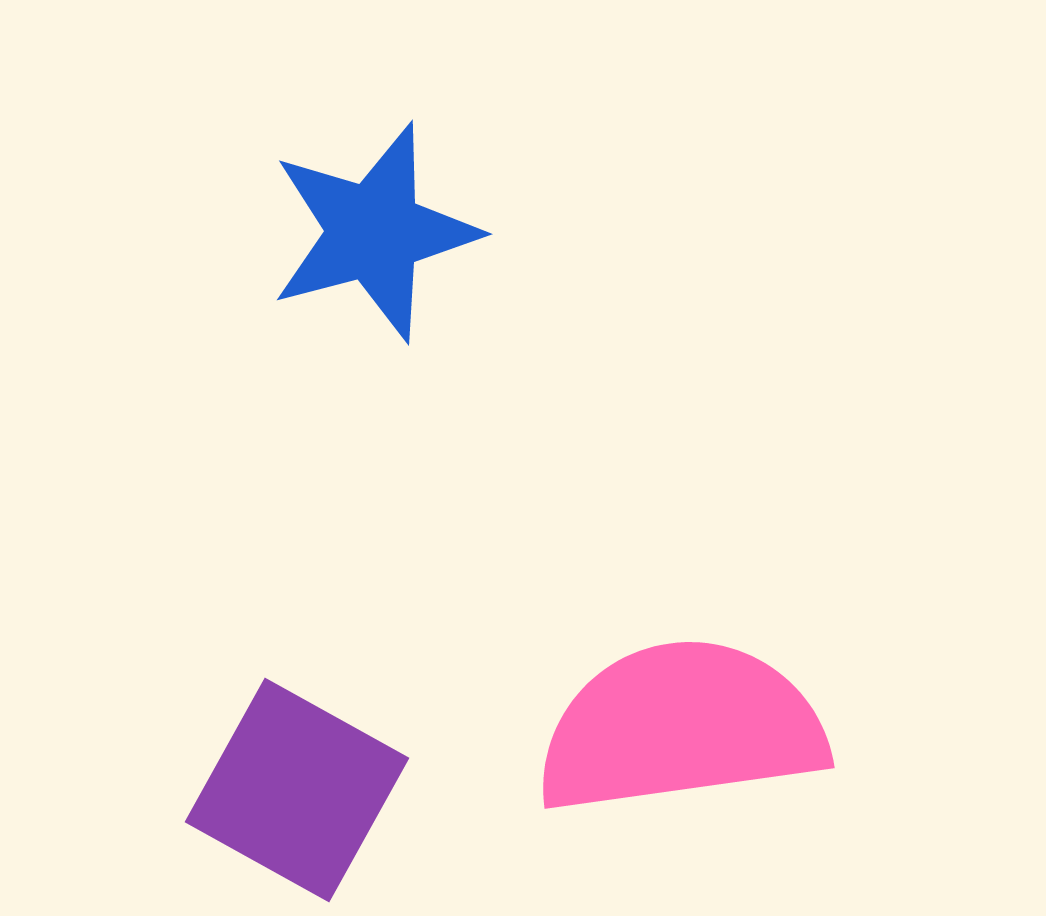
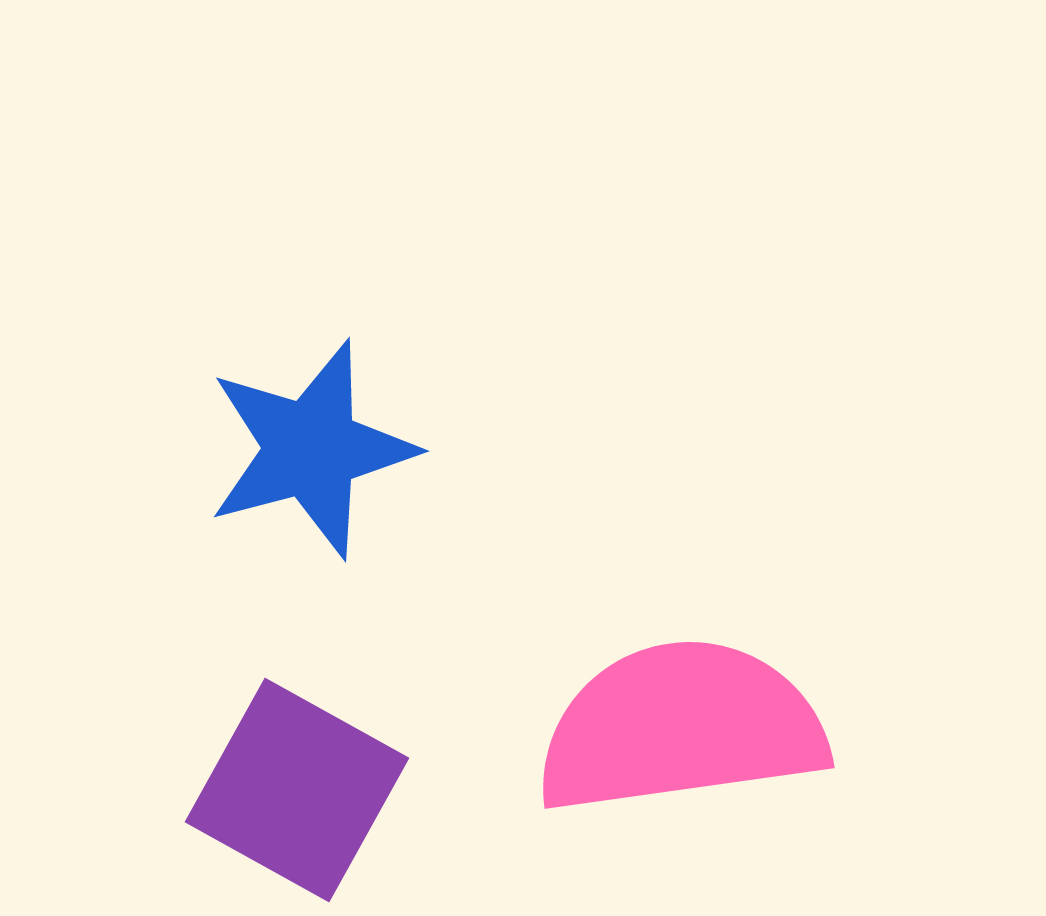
blue star: moved 63 px left, 217 px down
